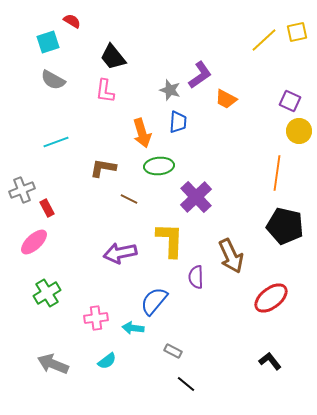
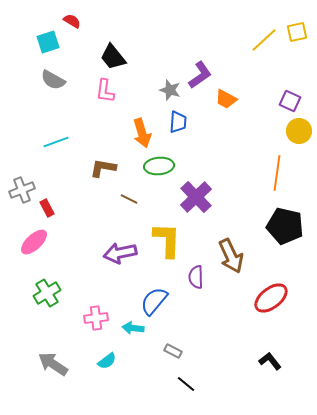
yellow L-shape: moved 3 px left
gray arrow: rotated 12 degrees clockwise
